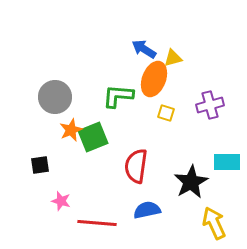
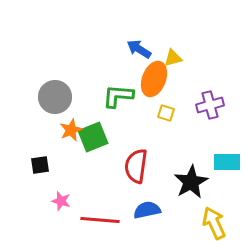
blue arrow: moved 5 px left
red line: moved 3 px right, 3 px up
